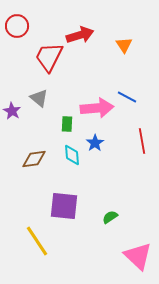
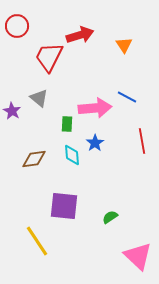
pink arrow: moved 2 px left
